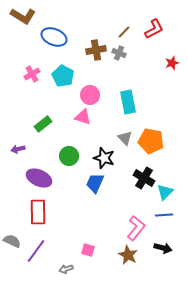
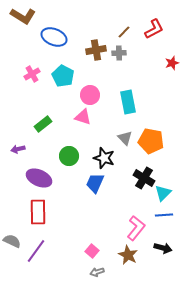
gray cross: rotated 24 degrees counterclockwise
cyan triangle: moved 2 px left, 1 px down
pink square: moved 4 px right, 1 px down; rotated 24 degrees clockwise
gray arrow: moved 31 px right, 3 px down
